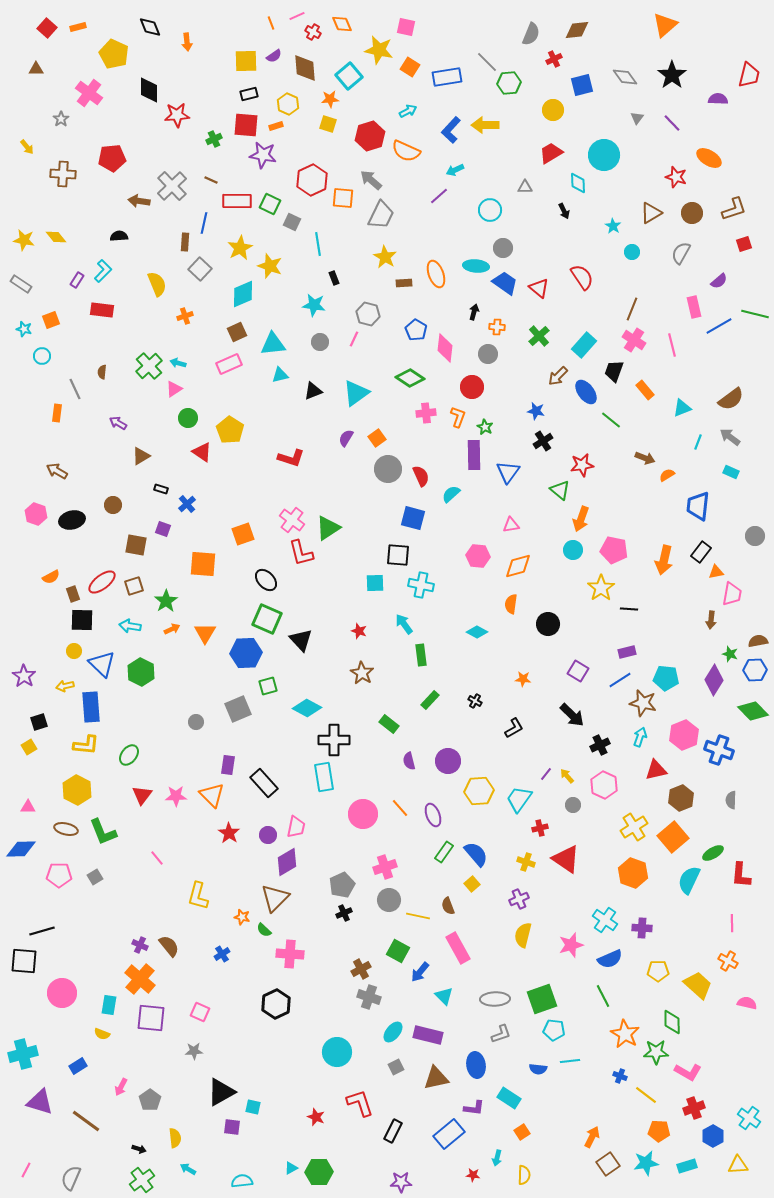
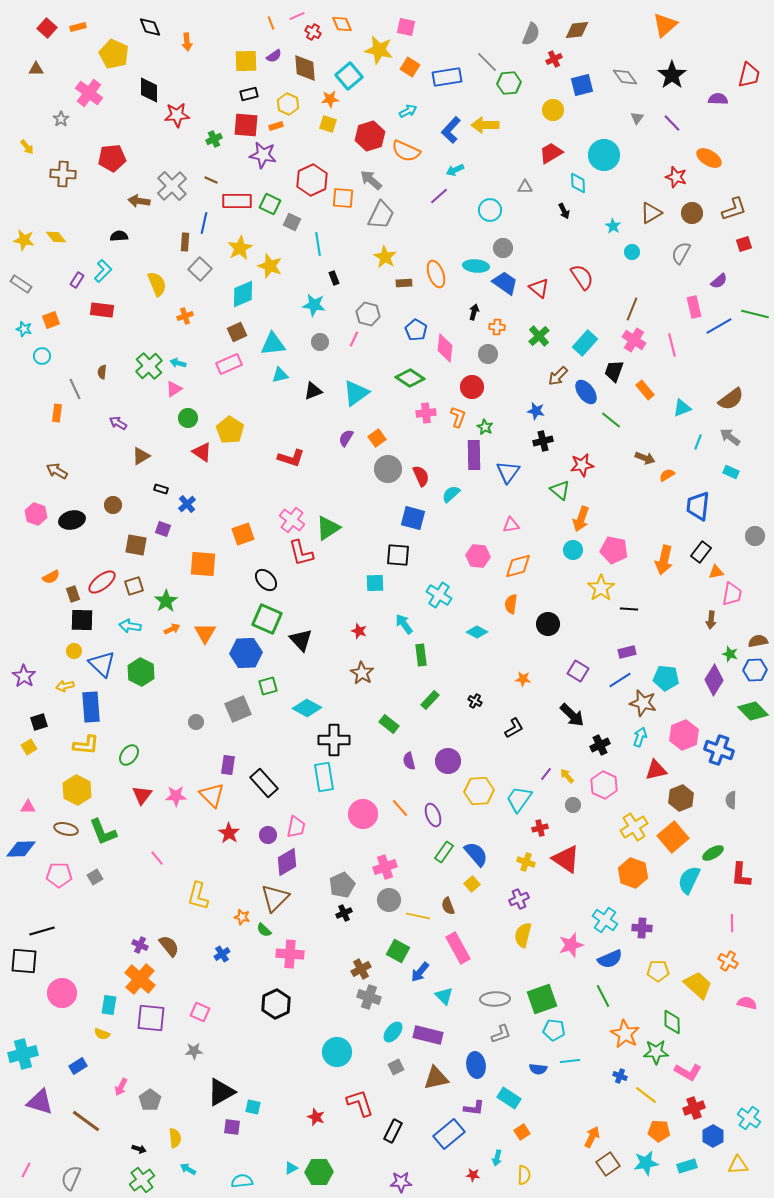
cyan rectangle at (584, 345): moved 1 px right, 2 px up
black cross at (543, 441): rotated 18 degrees clockwise
cyan cross at (421, 585): moved 18 px right, 10 px down; rotated 20 degrees clockwise
